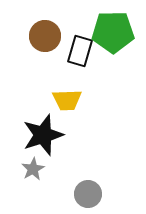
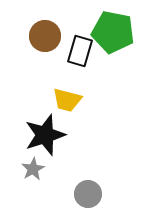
green pentagon: rotated 12 degrees clockwise
yellow trapezoid: rotated 16 degrees clockwise
black star: moved 2 px right
